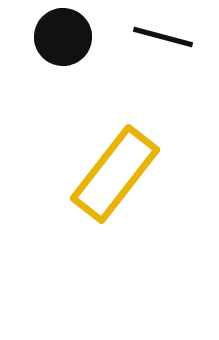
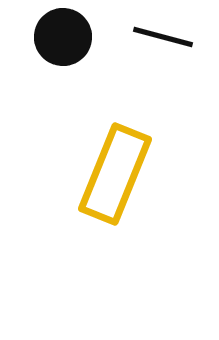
yellow rectangle: rotated 16 degrees counterclockwise
